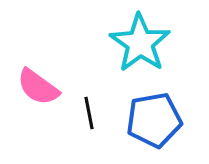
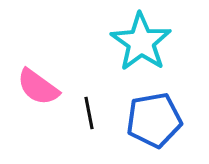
cyan star: moved 1 px right, 1 px up
